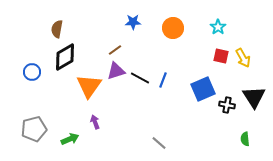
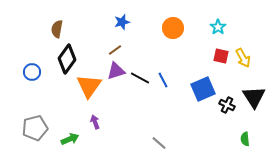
blue star: moved 11 px left; rotated 14 degrees counterclockwise
black diamond: moved 2 px right, 2 px down; rotated 24 degrees counterclockwise
blue line: rotated 49 degrees counterclockwise
black cross: rotated 14 degrees clockwise
gray pentagon: moved 1 px right, 1 px up
